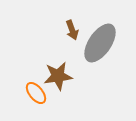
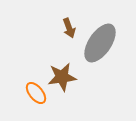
brown arrow: moved 3 px left, 2 px up
brown star: moved 4 px right, 1 px down
